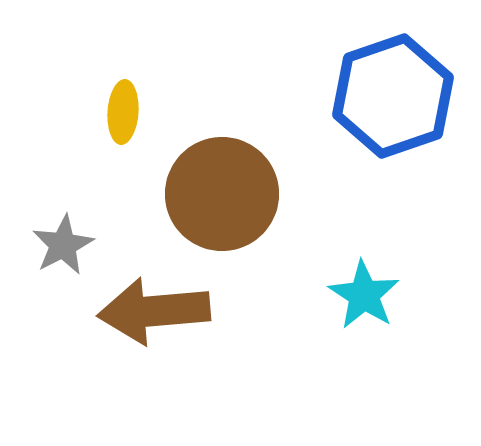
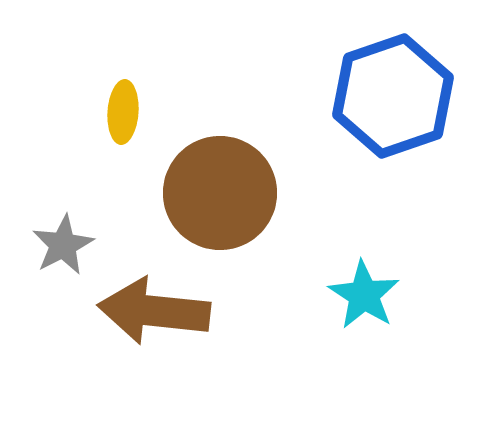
brown circle: moved 2 px left, 1 px up
brown arrow: rotated 11 degrees clockwise
